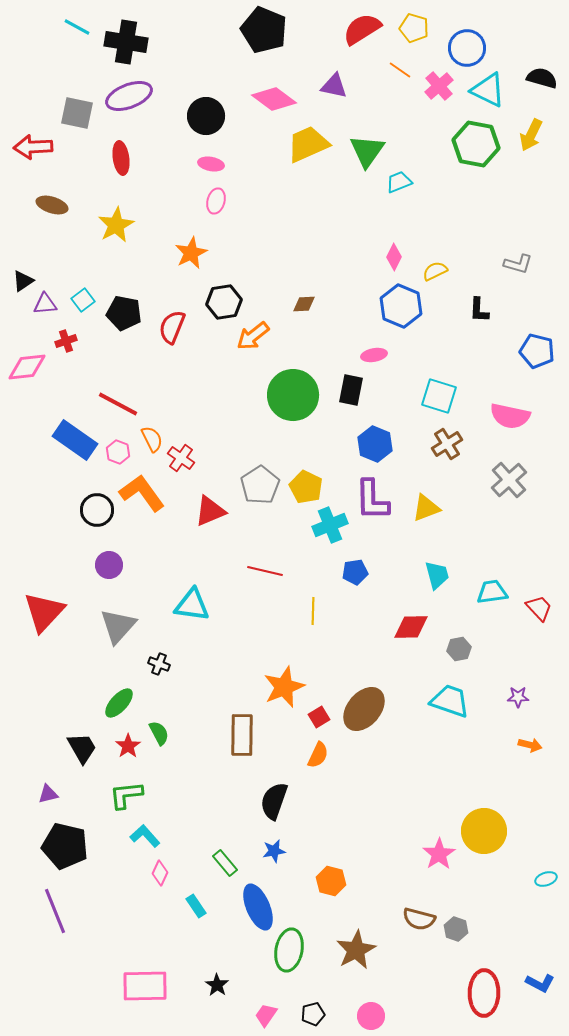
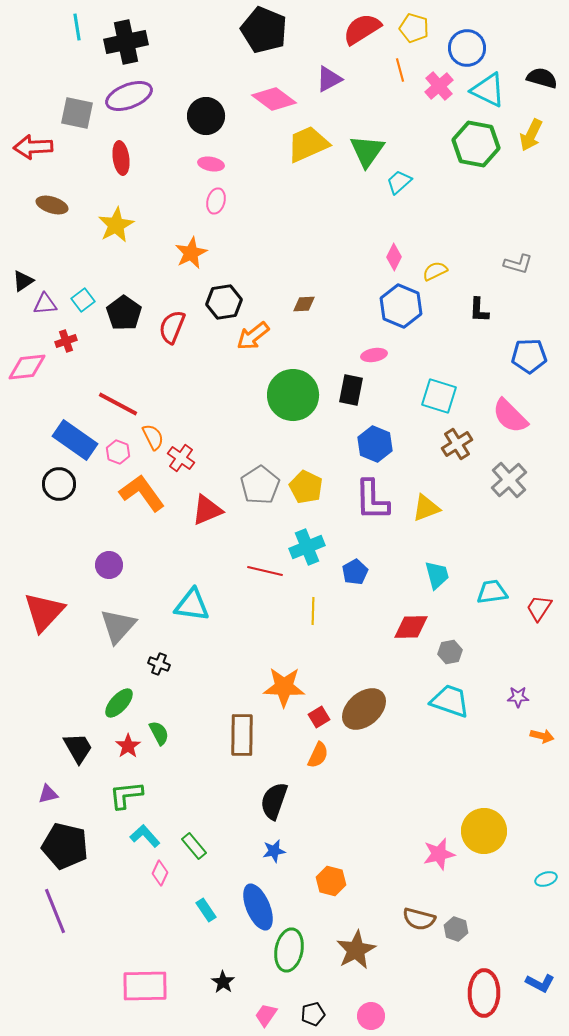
cyan line at (77, 27): rotated 52 degrees clockwise
black cross at (126, 42): rotated 21 degrees counterclockwise
orange line at (400, 70): rotated 40 degrees clockwise
purple triangle at (334, 86): moved 5 px left, 7 px up; rotated 40 degrees counterclockwise
cyan trapezoid at (399, 182): rotated 20 degrees counterclockwise
black pentagon at (124, 313): rotated 24 degrees clockwise
blue pentagon at (537, 351): moved 8 px left, 5 px down; rotated 16 degrees counterclockwise
pink semicircle at (510, 416): rotated 33 degrees clockwise
orange semicircle at (152, 439): moved 1 px right, 2 px up
brown cross at (447, 444): moved 10 px right
black circle at (97, 510): moved 38 px left, 26 px up
red triangle at (210, 511): moved 3 px left, 1 px up
cyan cross at (330, 525): moved 23 px left, 22 px down
blue pentagon at (355, 572): rotated 20 degrees counterclockwise
red trapezoid at (539, 608): rotated 104 degrees counterclockwise
gray hexagon at (459, 649): moved 9 px left, 3 px down
orange star at (284, 687): rotated 24 degrees clockwise
brown ellipse at (364, 709): rotated 9 degrees clockwise
orange arrow at (530, 745): moved 12 px right, 9 px up
black trapezoid at (82, 748): moved 4 px left
pink star at (439, 854): rotated 20 degrees clockwise
green rectangle at (225, 863): moved 31 px left, 17 px up
cyan rectangle at (196, 906): moved 10 px right, 4 px down
black star at (217, 985): moved 6 px right, 3 px up
